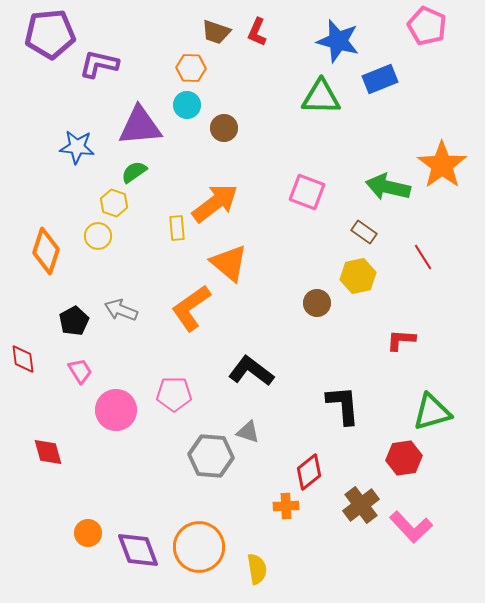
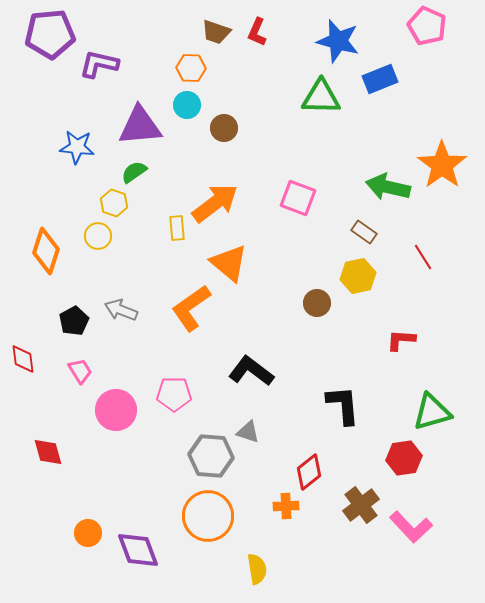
pink square at (307, 192): moved 9 px left, 6 px down
orange circle at (199, 547): moved 9 px right, 31 px up
